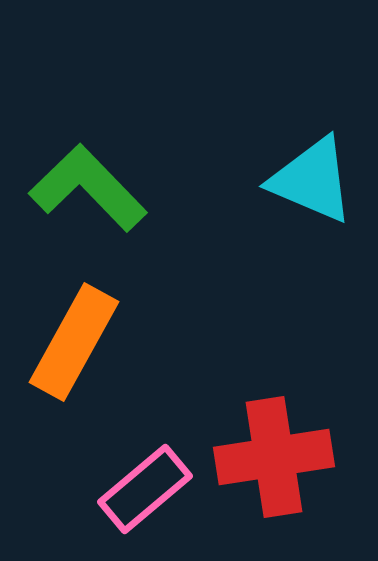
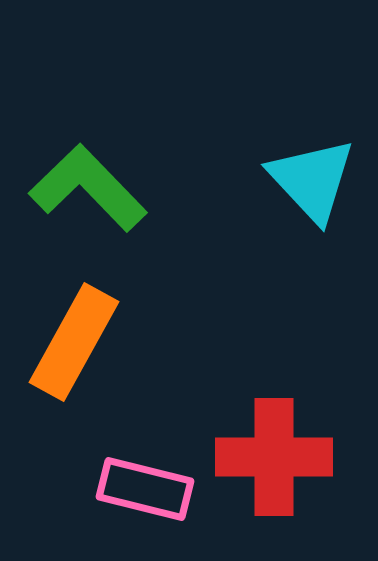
cyan triangle: rotated 24 degrees clockwise
red cross: rotated 9 degrees clockwise
pink rectangle: rotated 54 degrees clockwise
